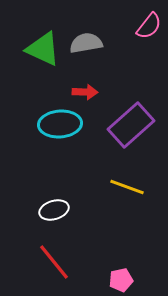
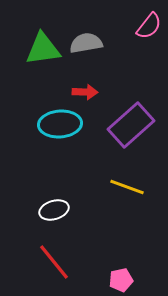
green triangle: rotated 33 degrees counterclockwise
